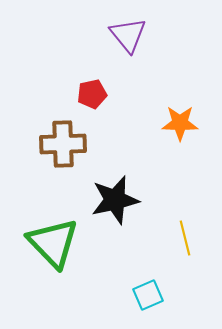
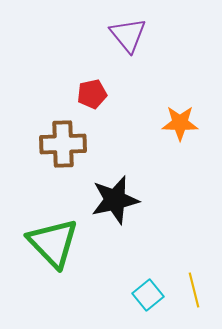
yellow line: moved 9 px right, 52 px down
cyan square: rotated 16 degrees counterclockwise
